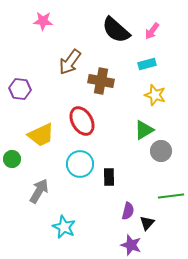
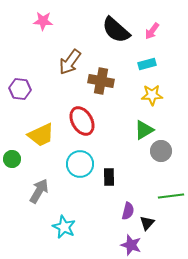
yellow star: moved 3 px left; rotated 20 degrees counterclockwise
